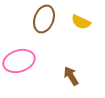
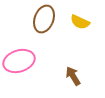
yellow semicircle: moved 1 px left
brown arrow: moved 2 px right
